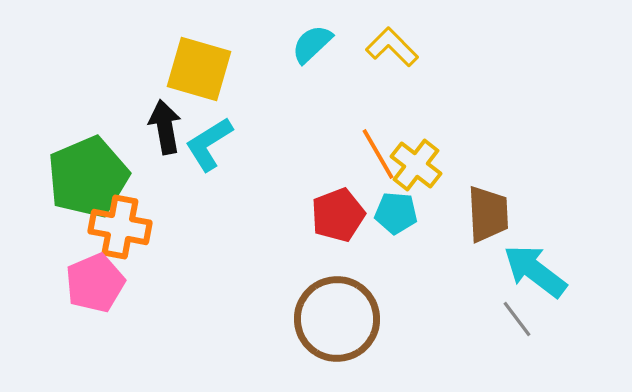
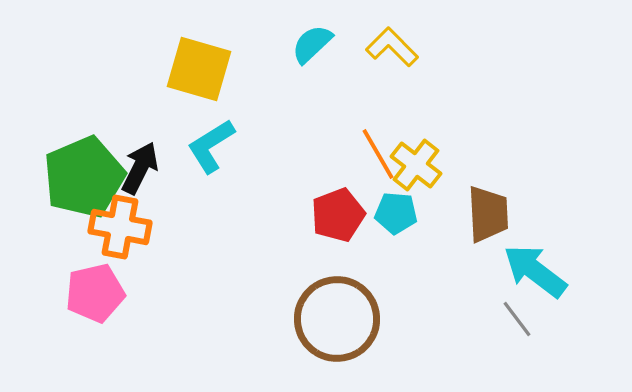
black arrow: moved 25 px left, 41 px down; rotated 36 degrees clockwise
cyan L-shape: moved 2 px right, 2 px down
green pentagon: moved 4 px left
pink pentagon: moved 10 px down; rotated 10 degrees clockwise
